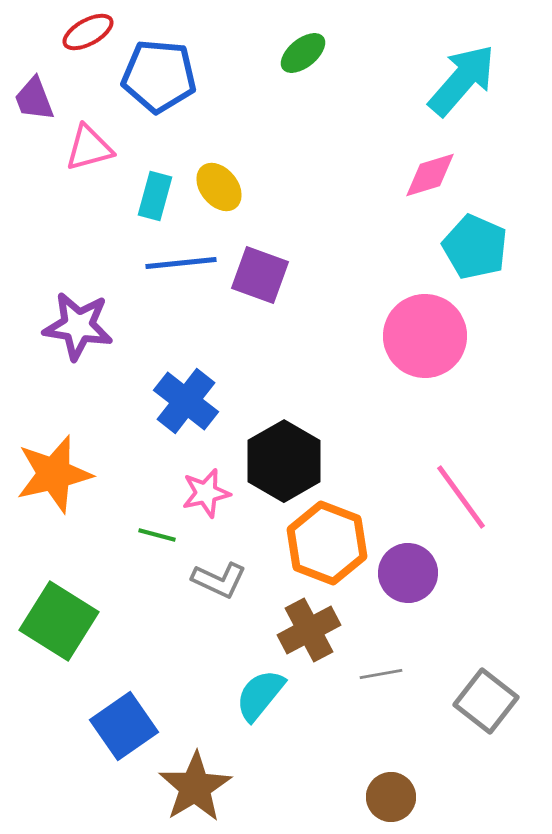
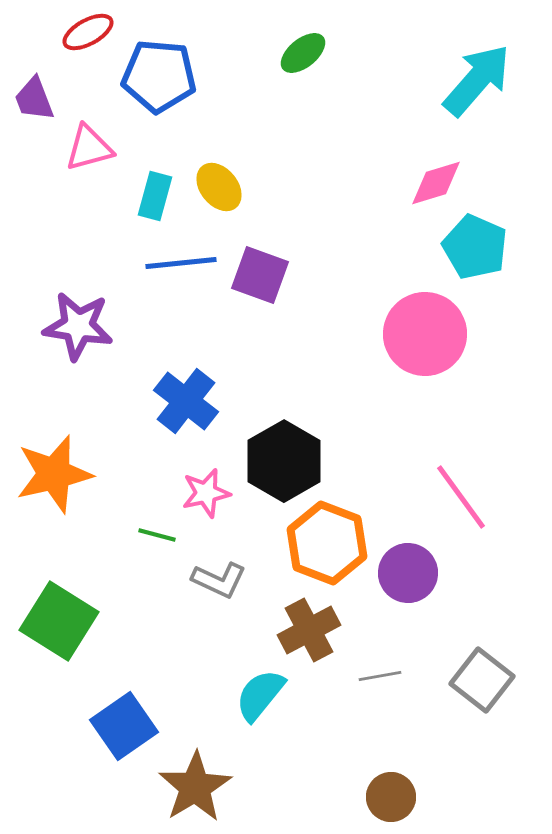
cyan arrow: moved 15 px right
pink diamond: moved 6 px right, 8 px down
pink circle: moved 2 px up
gray line: moved 1 px left, 2 px down
gray square: moved 4 px left, 21 px up
